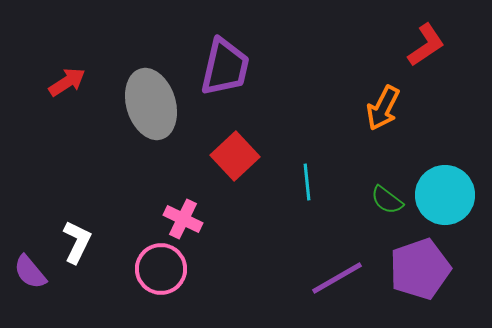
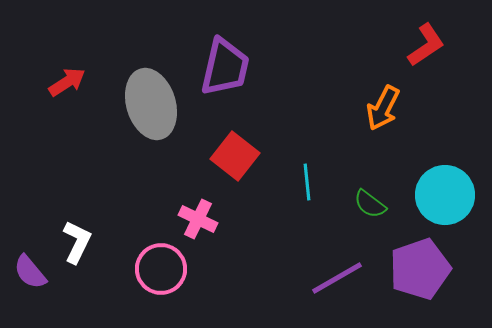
red square: rotated 9 degrees counterclockwise
green semicircle: moved 17 px left, 4 px down
pink cross: moved 15 px right
